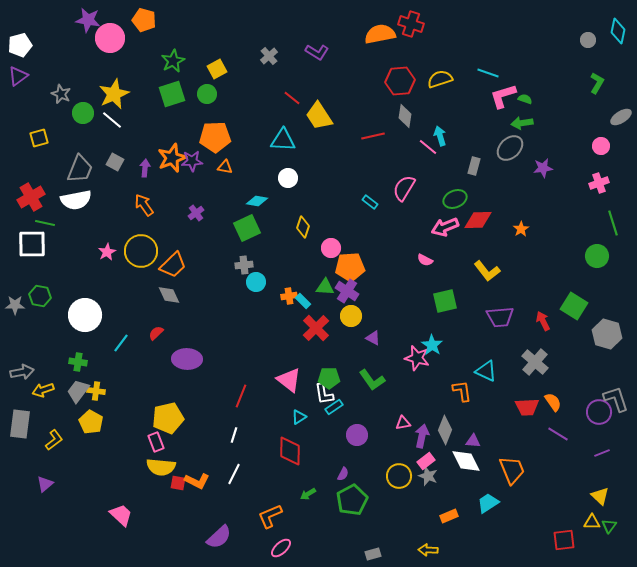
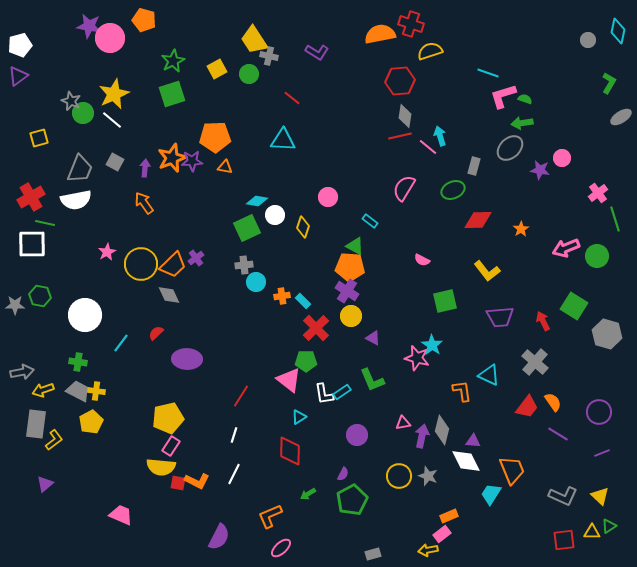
purple star at (88, 20): moved 1 px right, 6 px down
gray cross at (269, 56): rotated 36 degrees counterclockwise
yellow semicircle at (440, 79): moved 10 px left, 28 px up
green L-shape at (597, 83): moved 12 px right
gray star at (61, 94): moved 10 px right, 7 px down
green circle at (207, 94): moved 42 px right, 20 px up
yellow trapezoid at (319, 116): moved 65 px left, 76 px up
red line at (373, 136): moved 27 px right
pink circle at (601, 146): moved 39 px left, 12 px down
purple star at (543, 168): moved 3 px left, 2 px down; rotated 18 degrees clockwise
white circle at (288, 178): moved 13 px left, 37 px down
pink cross at (599, 183): moved 1 px left, 10 px down; rotated 18 degrees counterclockwise
green ellipse at (455, 199): moved 2 px left, 9 px up
cyan rectangle at (370, 202): moved 19 px down
orange arrow at (144, 205): moved 2 px up
purple cross at (196, 213): moved 45 px down
green line at (613, 223): moved 2 px right, 4 px up
pink arrow at (445, 227): moved 121 px right, 21 px down
pink circle at (331, 248): moved 3 px left, 51 px up
yellow circle at (141, 251): moved 13 px down
pink semicircle at (425, 260): moved 3 px left
orange pentagon at (350, 267): rotated 8 degrees clockwise
green triangle at (325, 287): moved 30 px right, 41 px up; rotated 24 degrees clockwise
orange cross at (289, 296): moved 7 px left
cyan triangle at (486, 371): moved 3 px right, 4 px down
green pentagon at (329, 378): moved 23 px left, 17 px up
green L-shape at (372, 380): rotated 12 degrees clockwise
gray trapezoid at (78, 391): rotated 80 degrees clockwise
red line at (241, 396): rotated 10 degrees clockwise
gray L-shape at (616, 399): moved 53 px left, 97 px down; rotated 132 degrees clockwise
cyan rectangle at (334, 407): moved 8 px right, 15 px up
red trapezoid at (527, 407): rotated 50 degrees counterclockwise
yellow pentagon at (91, 422): rotated 15 degrees clockwise
gray rectangle at (20, 424): moved 16 px right
gray diamond at (445, 430): moved 3 px left; rotated 8 degrees counterclockwise
pink rectangle at (156, 442): moved 15 px right, 4 px down; rotated 54 degrees clockwise
pink rectangle at (426, 461): moved 16 px right, 73 px down
cyan trapezoid at (488, 503): moved 3 px right, 9 px up; rotated 25 degrees counterclockwise
pink trapezoid at (121, 515): rotated 20 degrees counterclockwise
yellow triangle at (592, 522): moved 10 px down
green triangle at (609, 526): rotated 21 degrees clockwise
purple semicircle at (219, 537): rotated 20 degrees counterclockwise
yellow arrow at (428, 550): rotated 12 degrees counterclockwise
